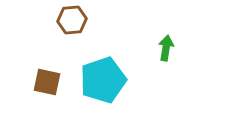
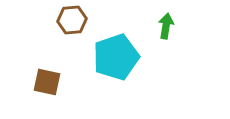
green arrow: moved 22 px up
cyan pentagon: moved 13 px right, 23 px up
